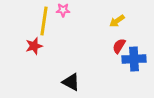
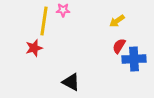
red star: moved 2 px down
